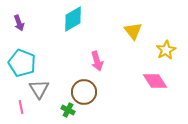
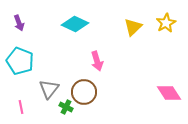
cyan diamond: moved 2 px right, 5 px down; rotated 56 degrees clockwise
yellow triangle: moved 4 px up; rotated 24 degrees clockwise
yellow star: moved 27 px up
cyan pentagon: moved 2 px left, 2 px up
pink diamond: moved 14 px right, 12 px down
gray triangle: moved 10 px right; rotated 10 degrees clockwise
green cross: moved 2 px left, 3 px up
